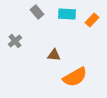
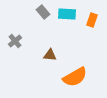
gray rectangle: moved 6 px right
orange rectangle: rotated 24 degrees counterclockwise
brown triangle: moved 4 px left
